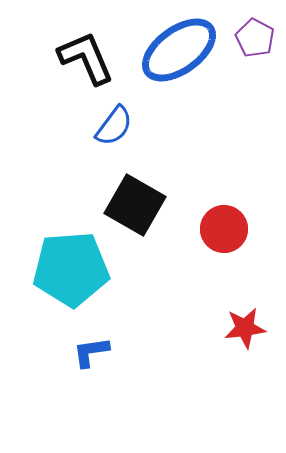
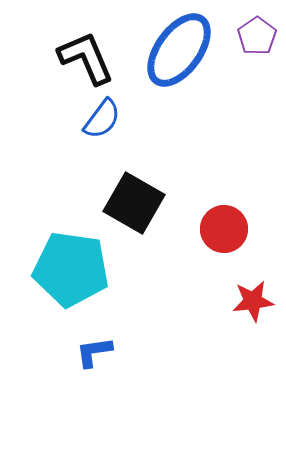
purple pentagon: moved 2 px right, 2 px up; rotated 9 degrees clockwise
blue ellipse: rotated 18 degrees counterclockwise
blue semicircle: moved 12 px left, 7 px up
black square: moved 1 px left, 2 px up
cyan pentagon: rotated 12 degrees clockwise
red star: moved 8 px right, 27 px up
blue L-shape: moved 3 px right
